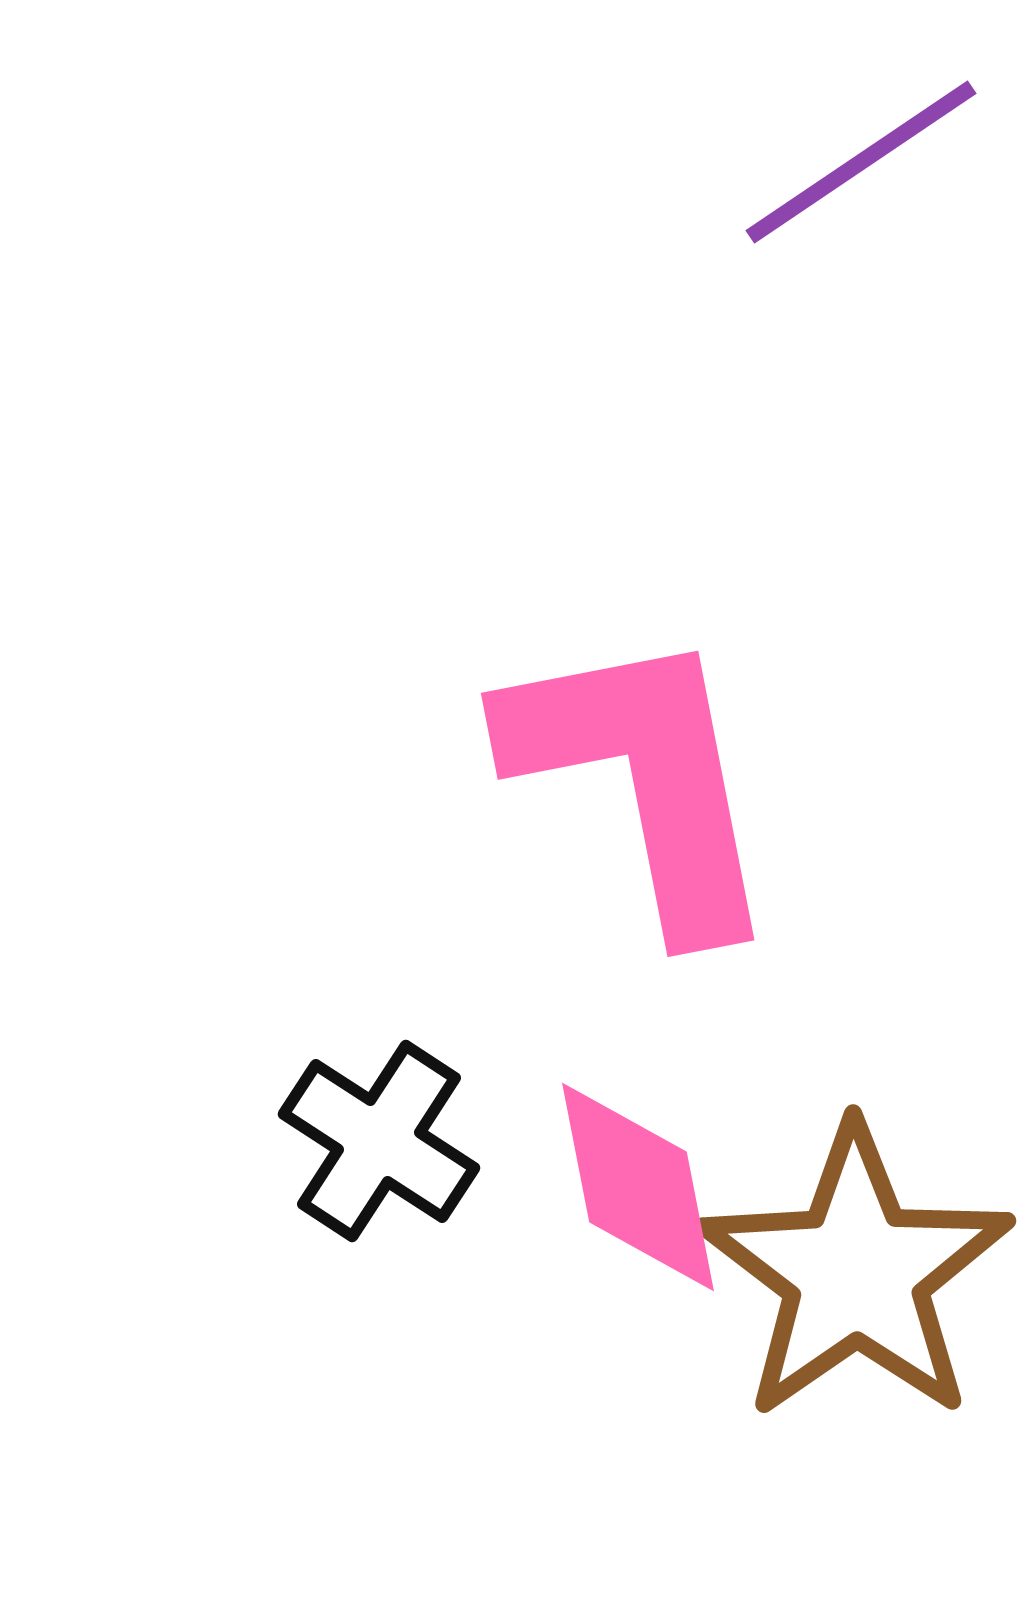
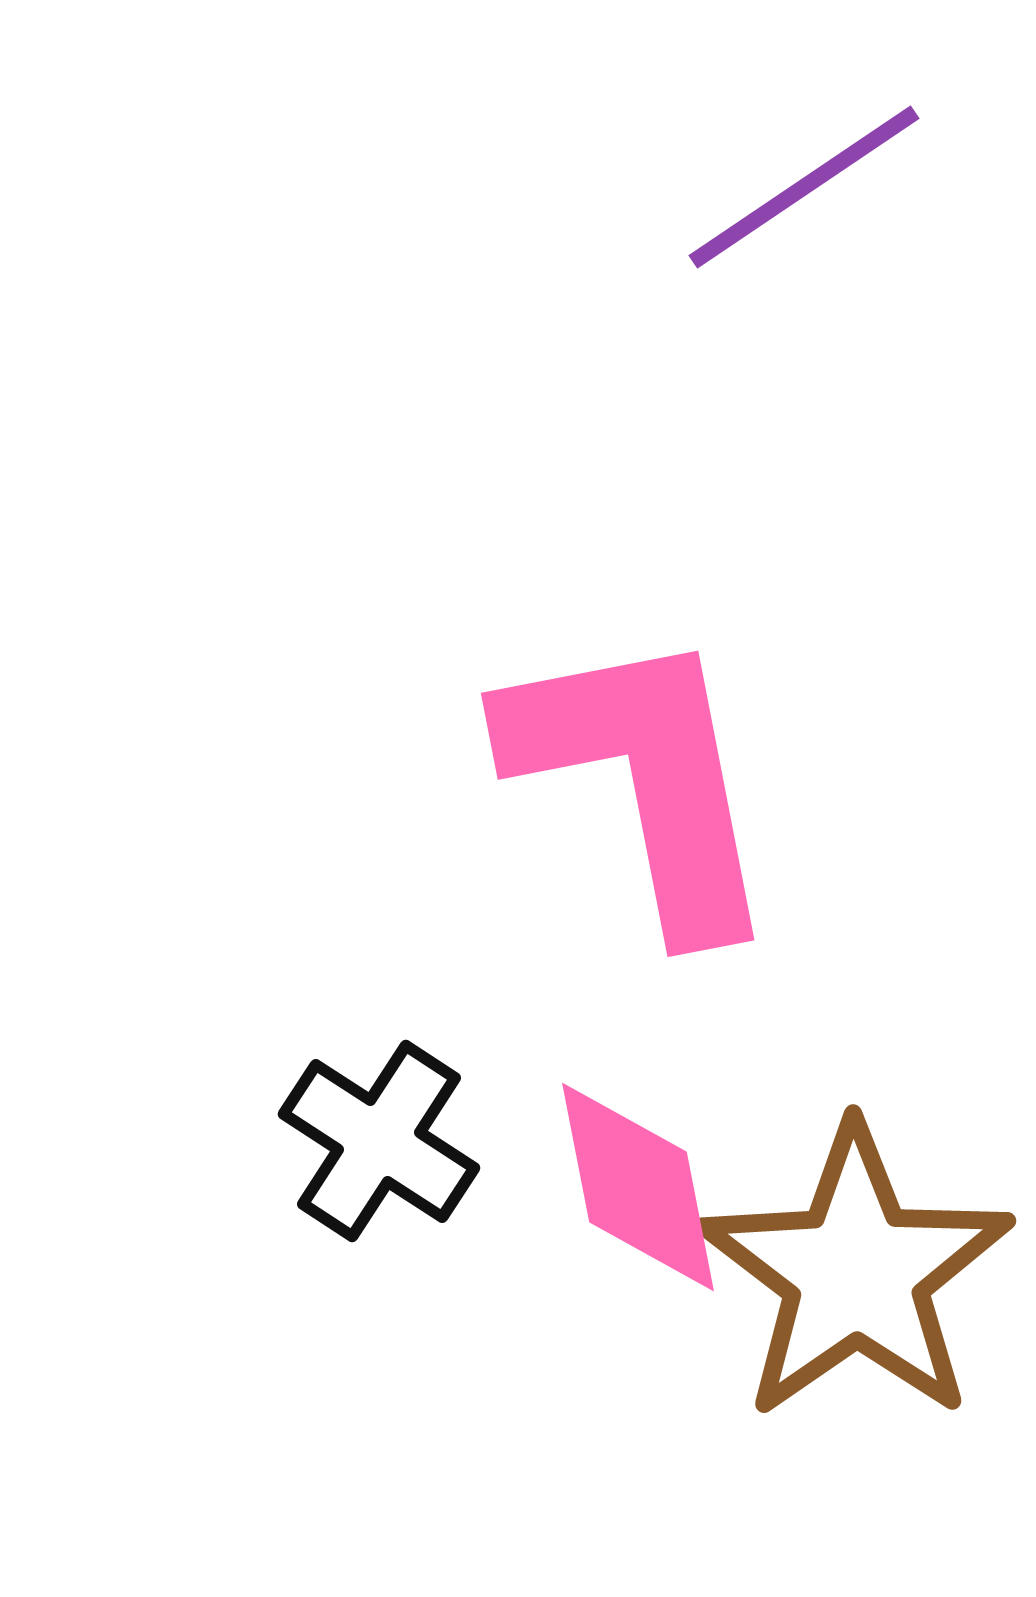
purple line: moved 57 px left, 25 px down
